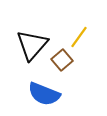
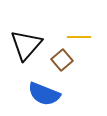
yellow line: rotated 55 degrees clockwise
black triangle: moved 6 px left
